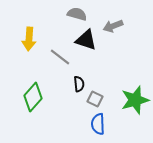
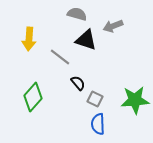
black semicircle: moved 1 px left, 1 px up; rotated 35 degrees counterclockwise
green star: rotated 12 degrees clockwise
